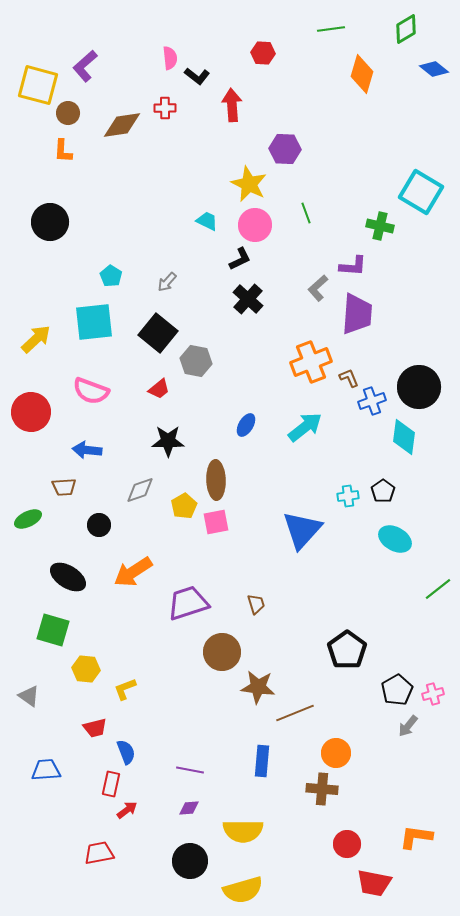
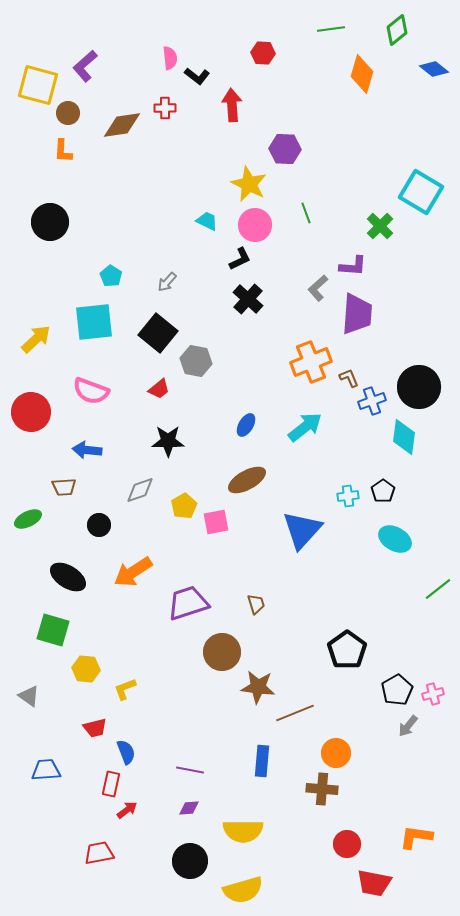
green diamond at (406, 29): moved 9 px left, 1 px down; rotated 8 degrees counterclockwise
green cross at (380, 226): rotated 32 degrees clockwise
brown ellipse at (216, 480): moved 31 px right; rotated 63 degrees clockwise
